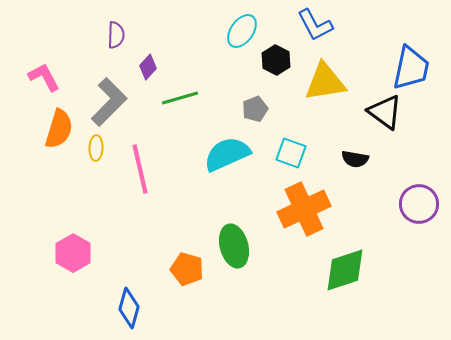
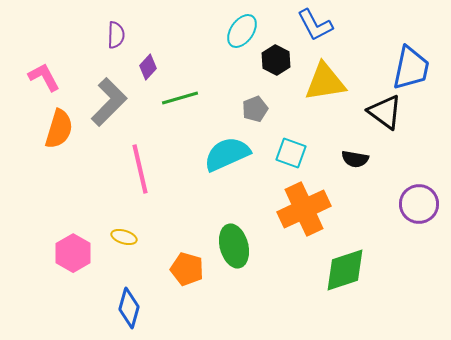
yellow ellipse: moved 28 px right, 89 px down; rotated 75 degrees counterclockwise
